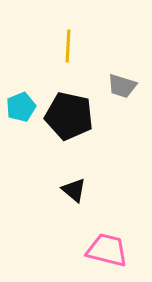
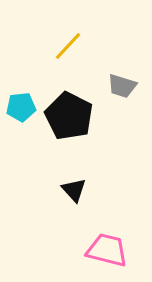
yellow line: rotated 40 degrees clockwise
cyan pentagon: rotated 16 degrees clockwise
black pentagon: rotated 15 degrees clockwise
black triangle: rotated 8 degrees clockwise
